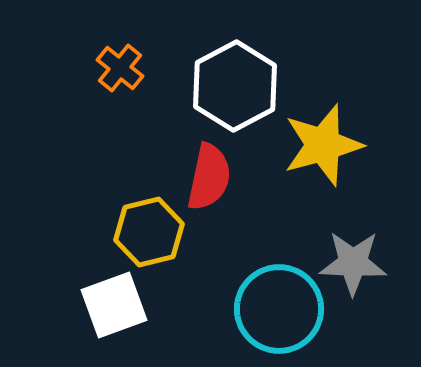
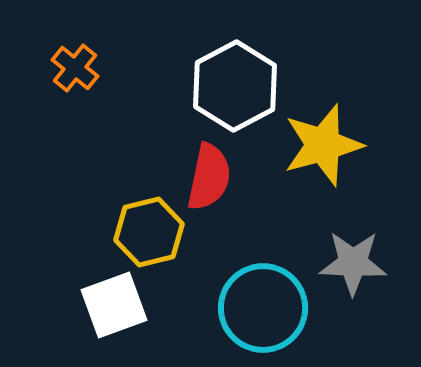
orange cross: moved 45 px left
cyan circle: moved 16 px left, 1 px up
